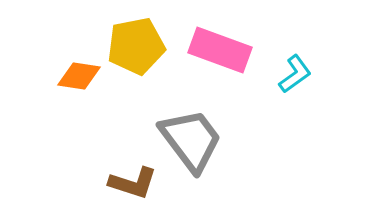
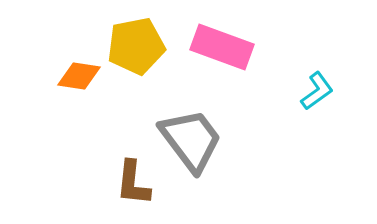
pink rectangle: moved 2 px right, 3 px up
cyan L-shape: moved 22 px right, 17 px down
brown L-shape: rotated 78 degrees clockwise
